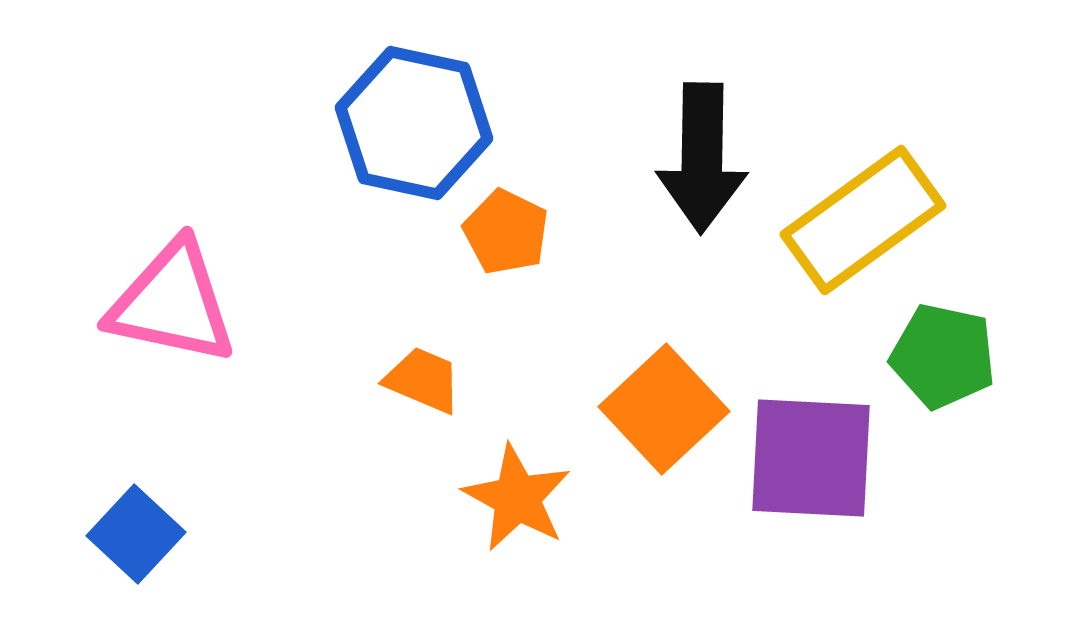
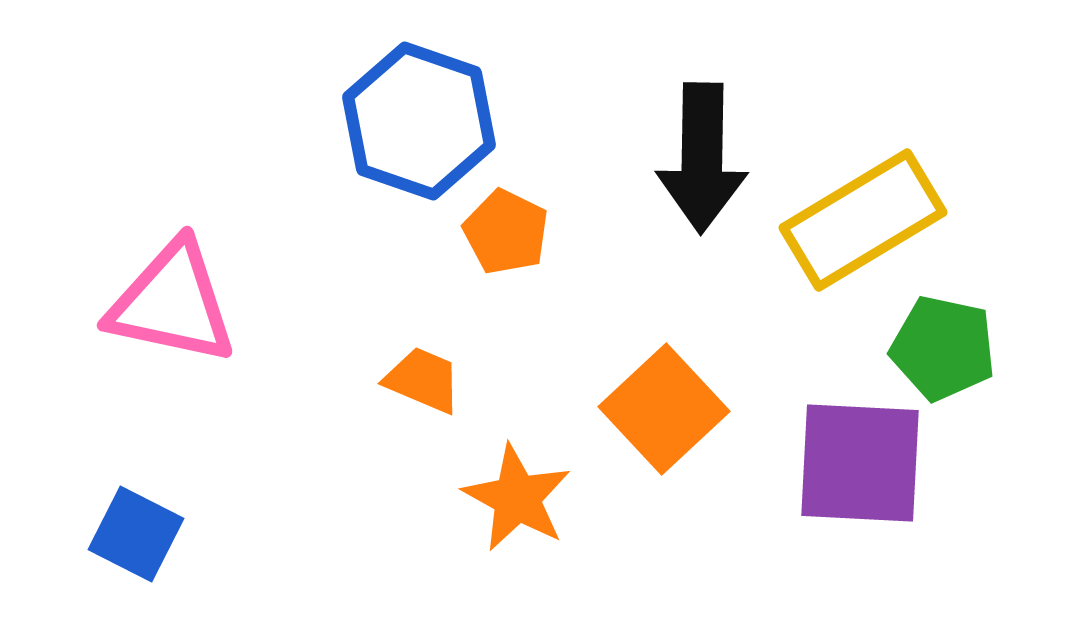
blue hexagon: moved 5 px right, 2 px up; rotated 7 degrees clockwise
yellow rectangle: rotated 5 degrees clockwise
green pentagon: moved 8 px up
purple square: moved 49 px right, 5 px down
blue square: rotated 16 degrees counterclockwise
